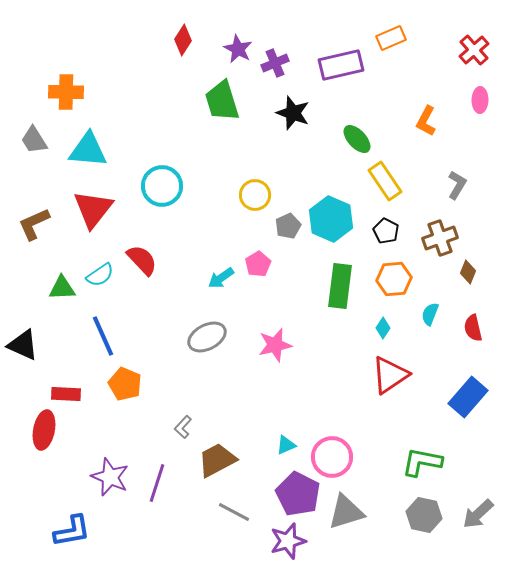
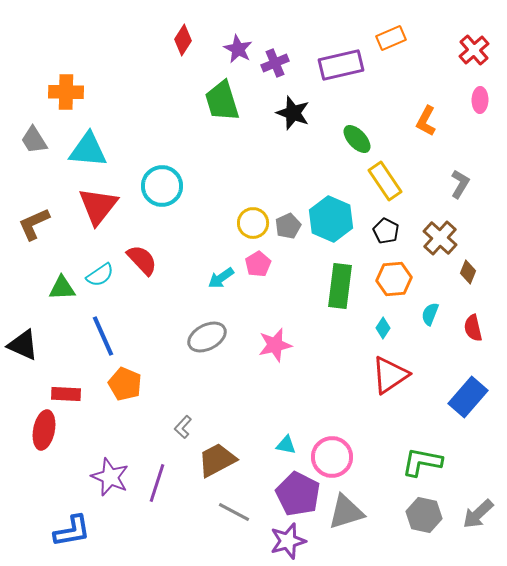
gray L-shape at (457, 185): moved 3 px right, 1 px up
yellow circle at (255, 195): moved 2 px left, 28 px down
red triangle at (93, 209): moved 5 px right, 3 px up
brown cross at (440, 238): rotated 28 degrees counterclockwise
cyan triangle at (286, 445): rotated 35 degrees clockwise
